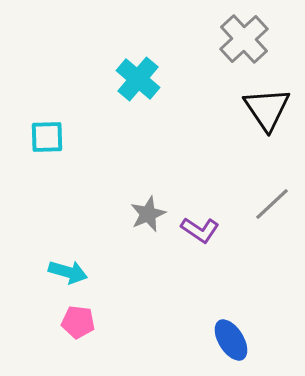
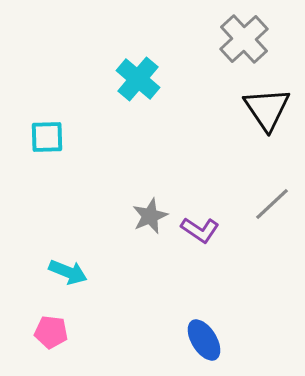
gray star: moved 2 px right, 2 px down
cyan arrow: rotated 6 degrees clockwise
pink pentagon: moved 27 px left, 10 px down
blue ellipse: moved 27 px left
